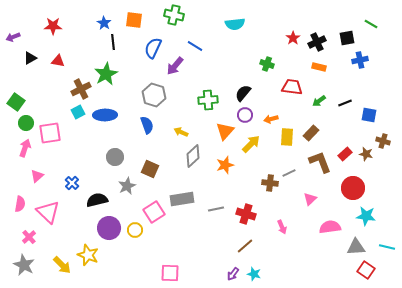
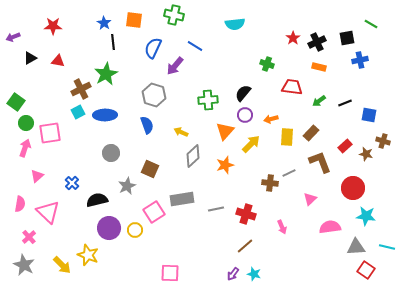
red rectangle at (345, 154): moved 8 px up
gray circle at (115, 157): moved 4 px left, 4 px up
